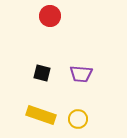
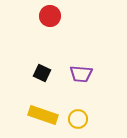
black square: rotated 12 degrees clockwise
yellow rectangle: moved 2 px right
